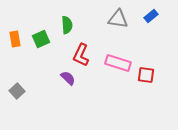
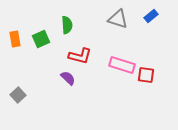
gray triangle: rotated 10 degrees clockwise
red L-shape: moved 1 px left, 1 px down; rotated 100 degrees counterclockwise
pink rectangle: moved 4 px right, 2 px down
gray square: moved 1 px right, 4 px down
